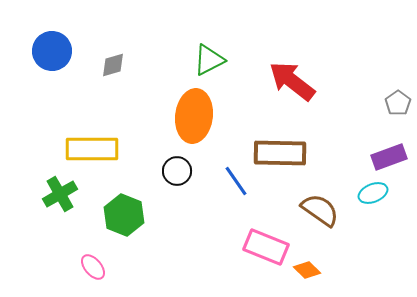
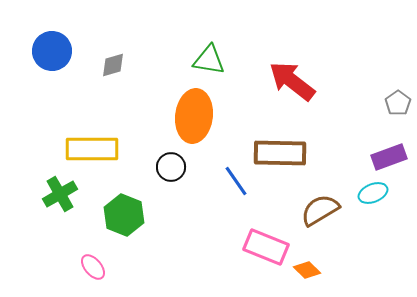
green triangle: rotated 36 degrees clockwise
black circle: moved 6 px left, 4 px up
brown semicircle: rotated 66 degrees counterclockwise
